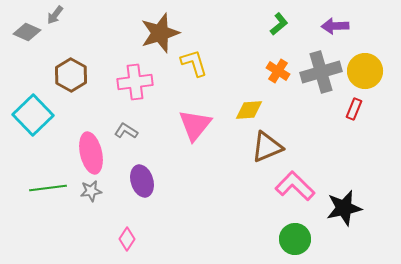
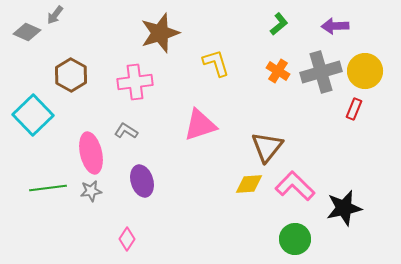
yellow L-shape: moved 22 px right
yellow diamond: moved 74 px down
pink triangle: moved 5 px right; rotated 33 degrees clockwise
brown triangle: rotated 28 degrees counterclockwise
